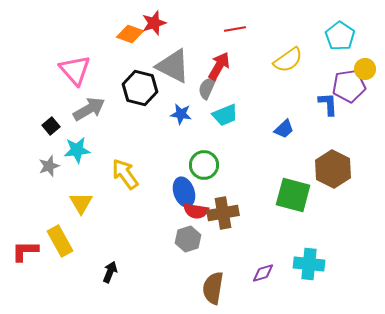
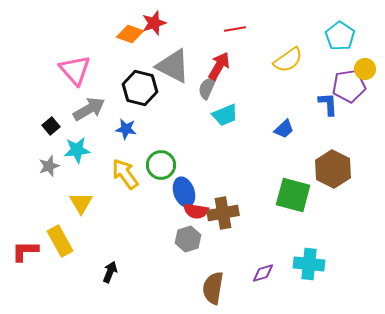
blue star: moved 55 px left, 15 px down
green circle: moved 43 px left
